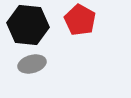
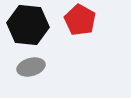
gray ellipse: moved 1 px left, 3 px down
